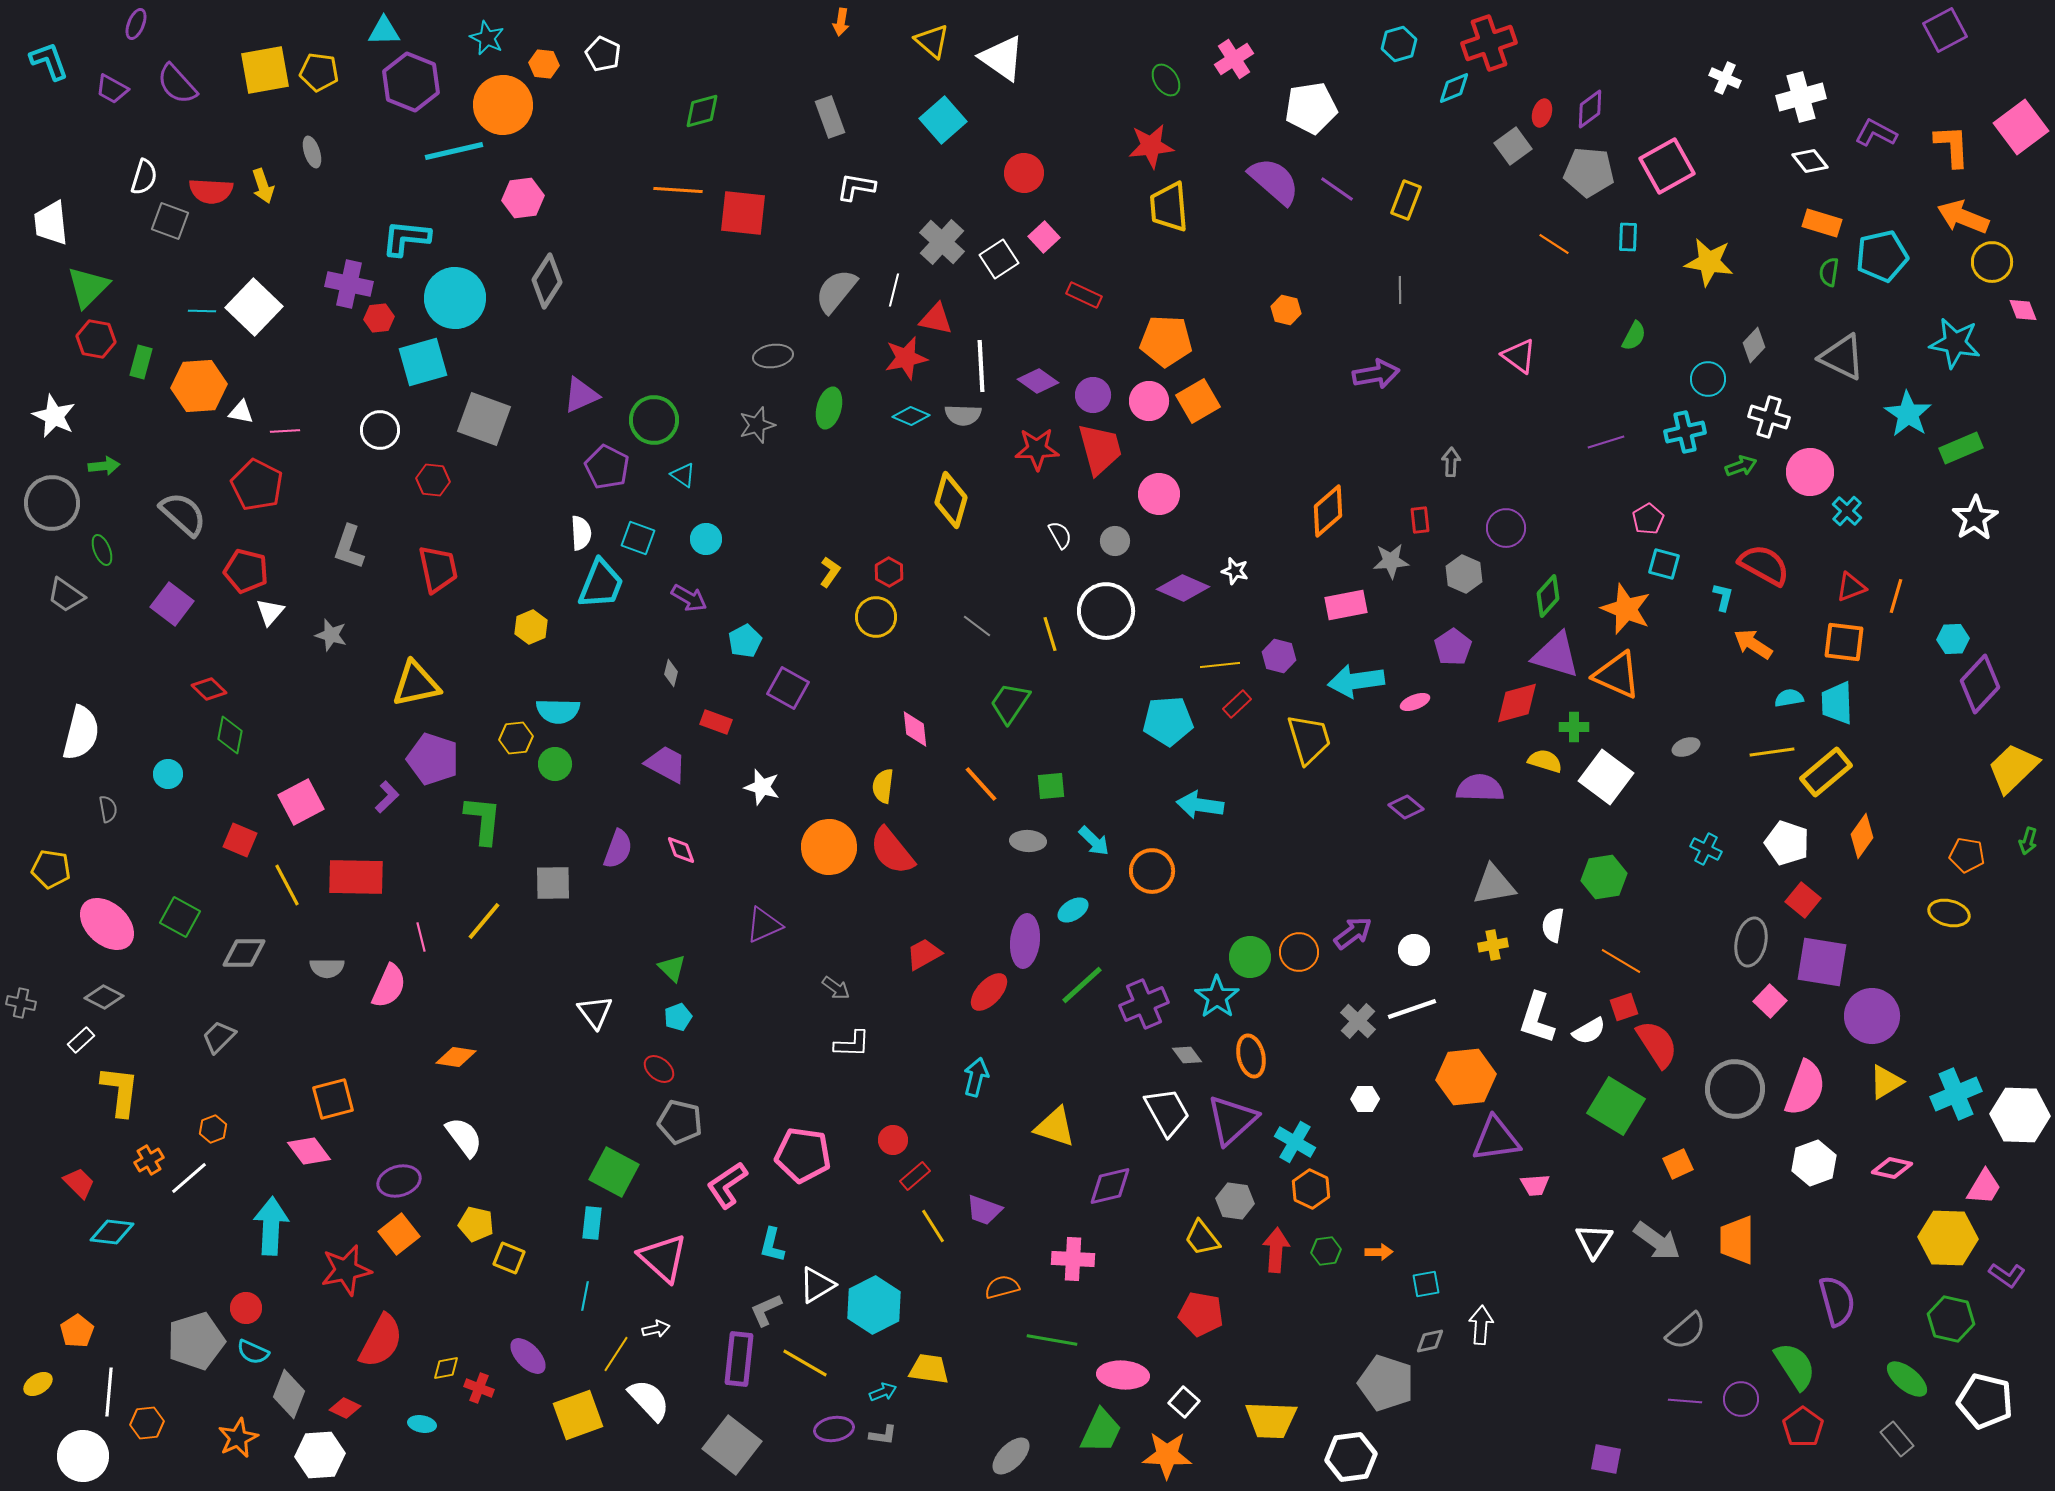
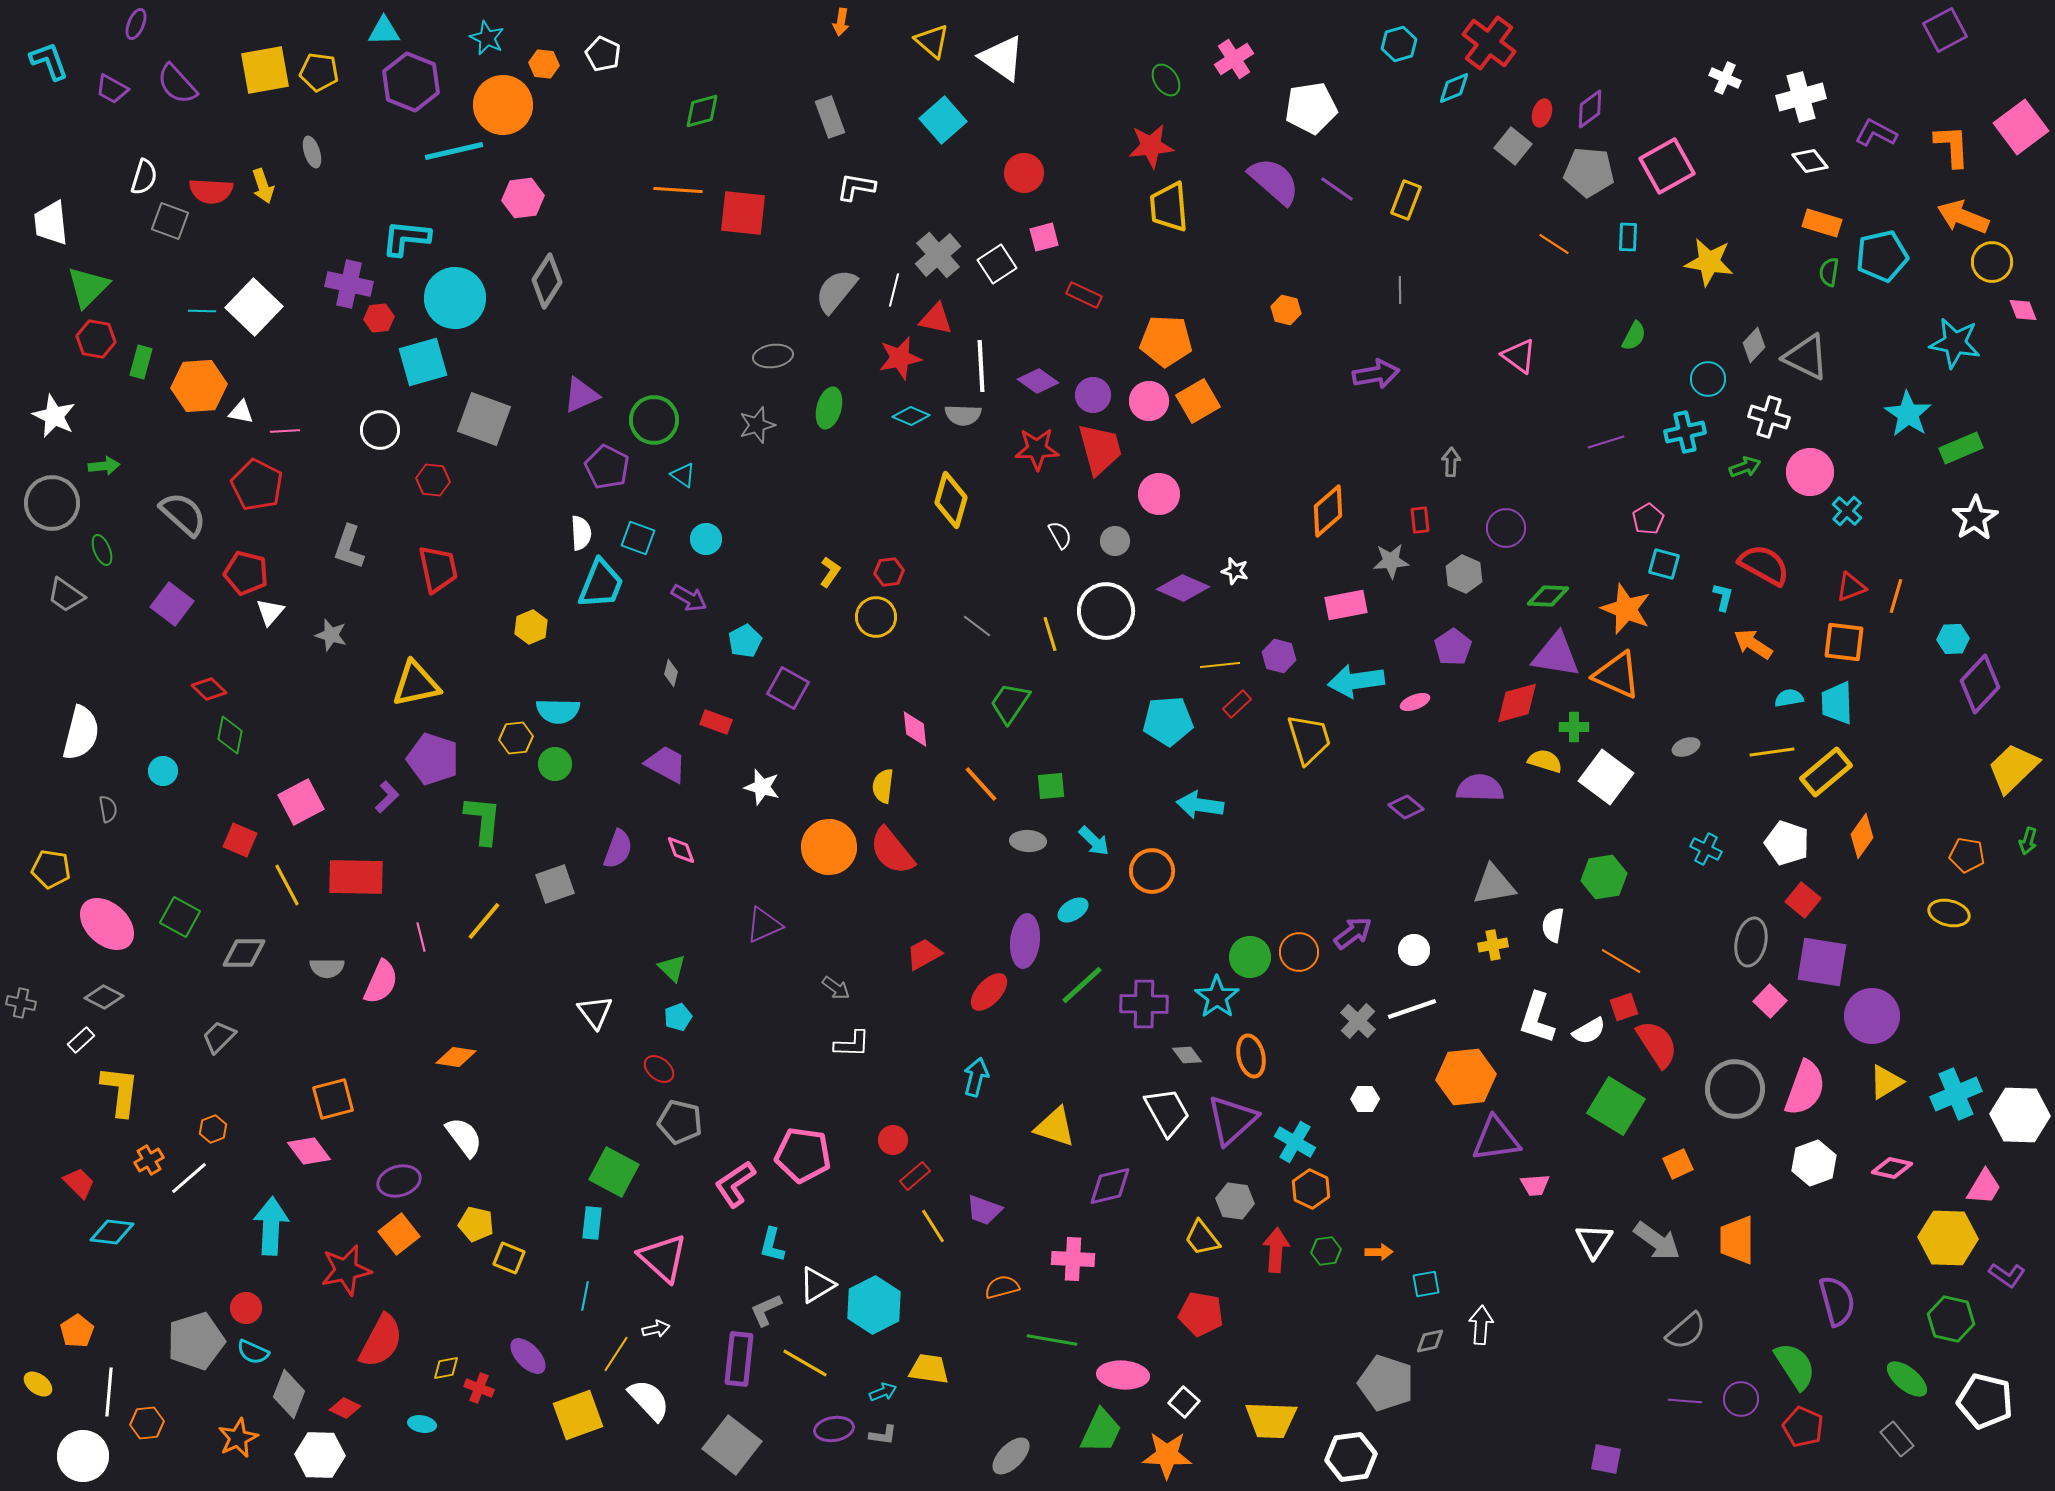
red cross at (1489, 43): rotated 34 degrees counterclockwise
gray square at (1513, 146): rotated 15 degrees counterclockwise
pink square at (1044, 237): rotated 28 degrees clockwise
gray cross at (942, 242): moved 4 px left, 13 px down; rotated 6 degrees clockwise
white square at (999, 259): moved 2 px left, 5 px down
gray triangle at (1842, 357): moved 36 px left
red star at (906, 358): moved 6 px left
green arrow at (1741, 466): moved 4 px right, 1 px down
red pentagon at (246, 571): moved 2 px down
red hexagon at (889, 572): rotated 24 degrees clockwise
green diamond at (1548, 596): rotated 51 degrees clockwise
purple triangle at (1556, 655): rotated 8 degrees counterclockwise
cyan circle at (168, 774): moved 5 px left, 3 px up
gray square at (553, 883): moved 2 px right, 1 px down; rotated 18 degrees counterclockwise
pink semicircle at (389, 986): moved 8 px left, 4 px up
purple cross at (1144, 1004): rotated 24 degrees clockwise
pink L-shape at (727, 1185): moved 8 px right, 1 px up
yellow ellipse at (38, 1384): rotated 68 degrees clockwise
red pentagon at (1803, 1427): rotated 12 degrees counterclockwise
white hexagon at (320, 1455): rotated 6 degrees clockwise
